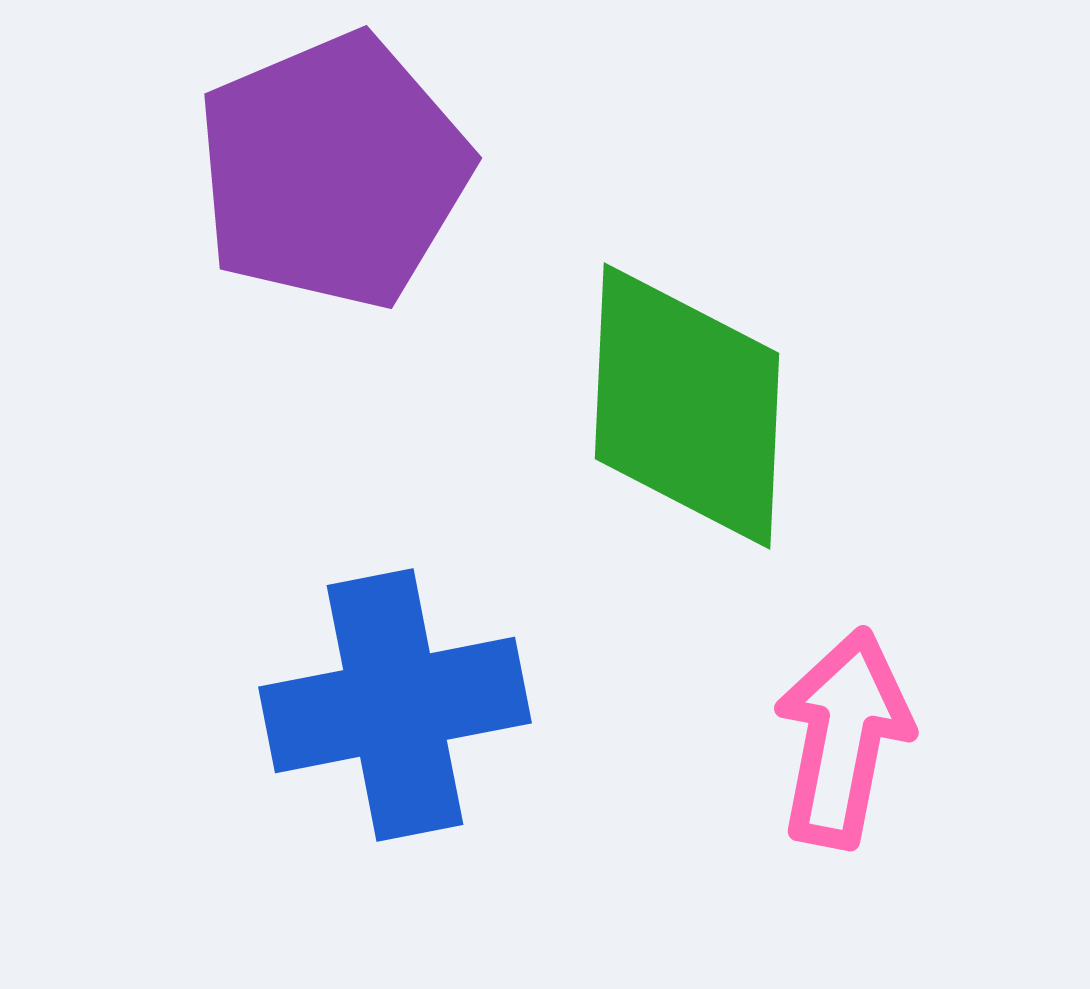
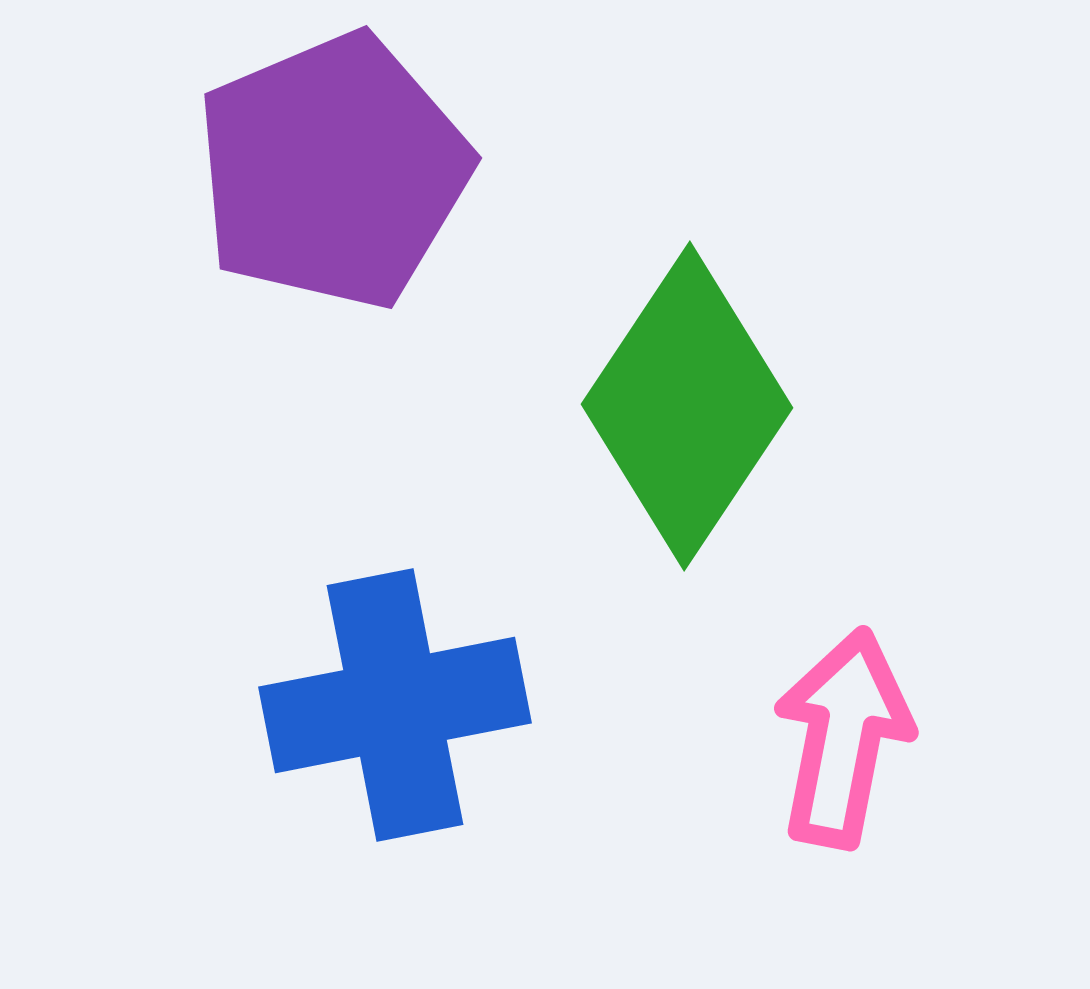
green diamond: rotated 31 degrees clockwise
